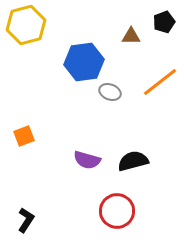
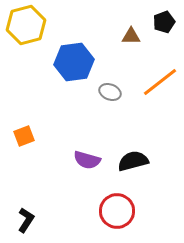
blue hexagon: moved 10 px left
